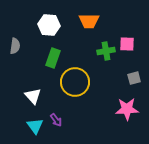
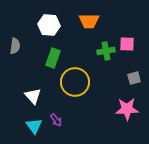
cyan triangle: moved 1 px left
